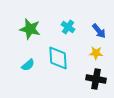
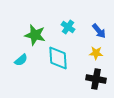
green star: moved 5 px right, 6 px down
cyan semicircle: moved 7 px left, 5 px up
